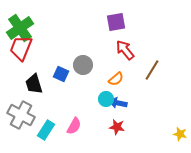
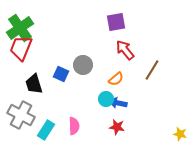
pink semicircle: rotated 30 degrees counterclockwise
